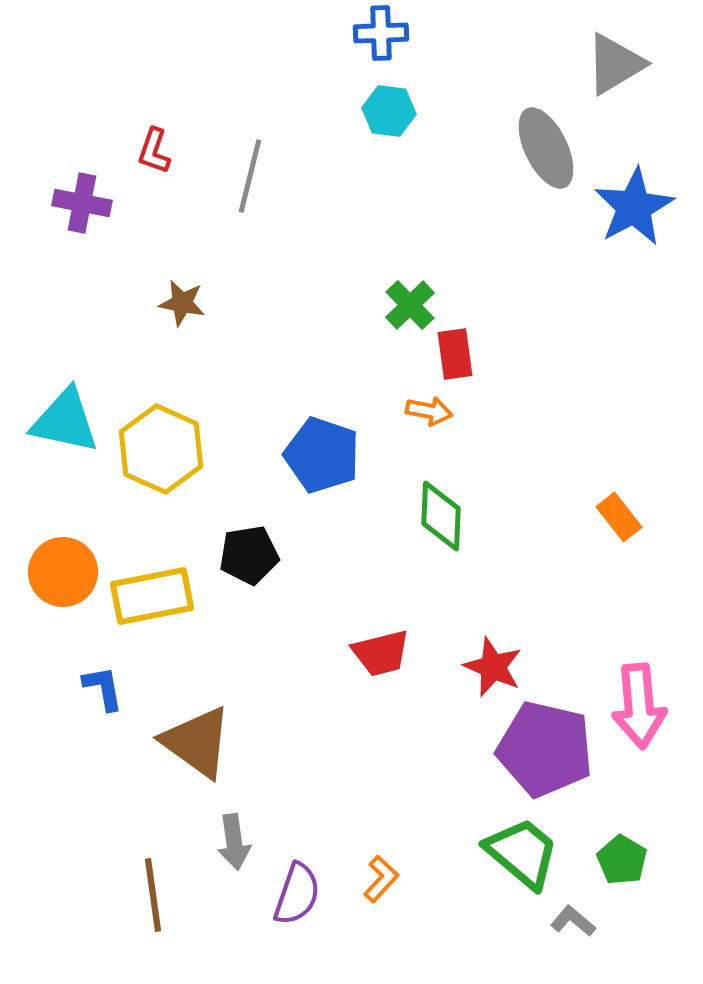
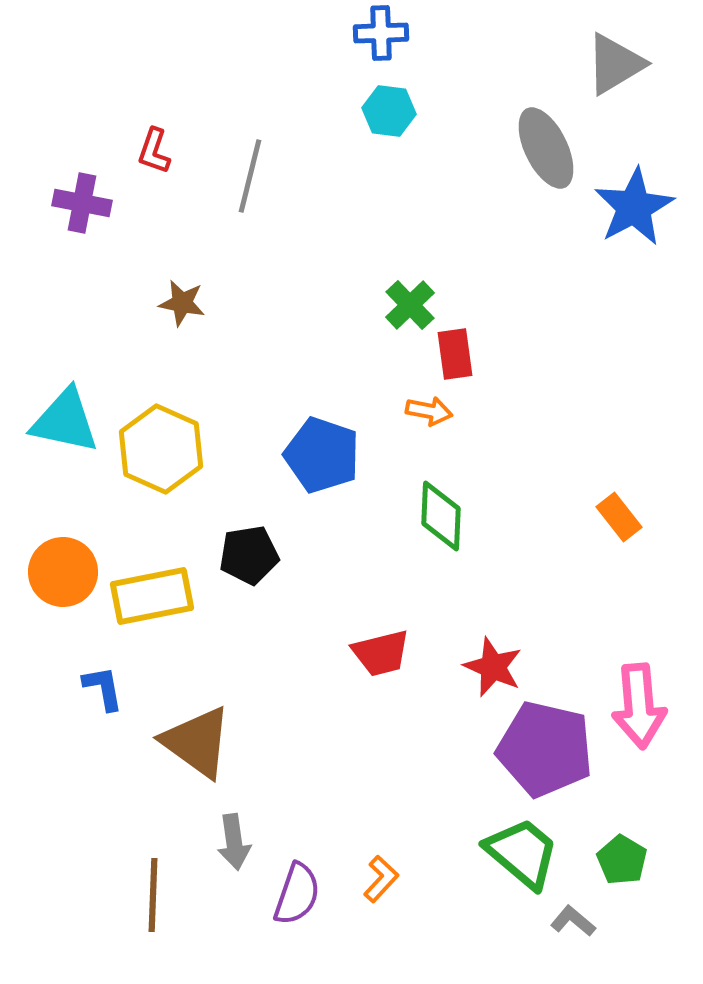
brown line: rotated 10 degrees clockwise
